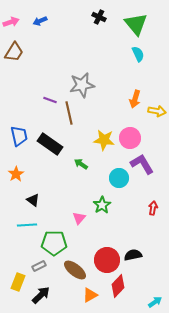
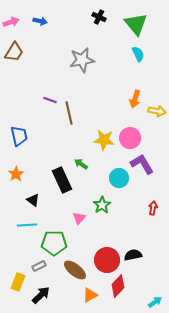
blue arrow: rotated 144 degrees counterclockwise
gray star: moved 25 px up
black rectangle: moved 12 px right, 36 px down; rotated 30 degrees clockwise
